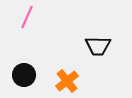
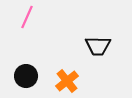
black circle: moved 2 px right, 1 px down
